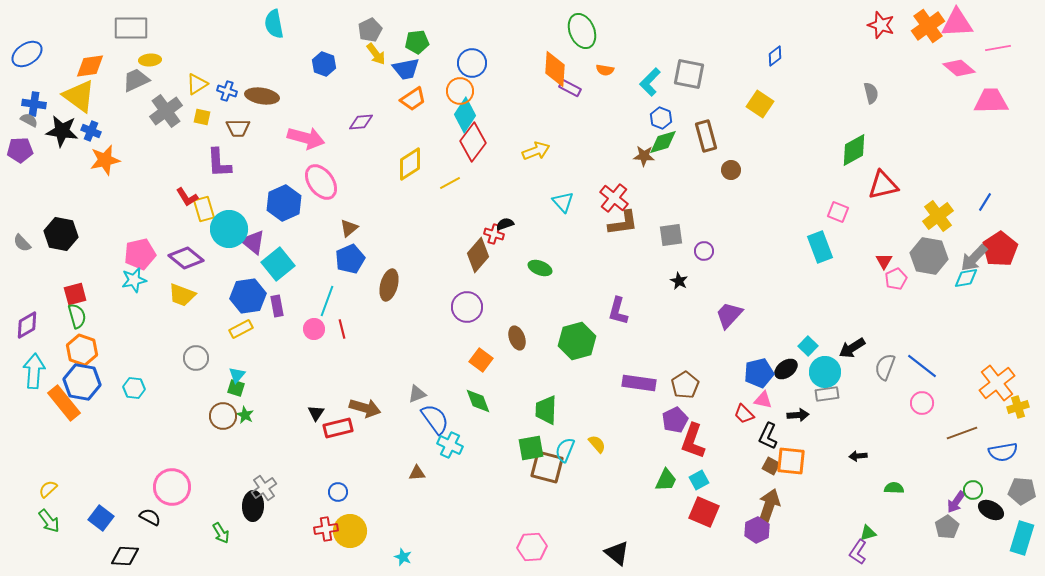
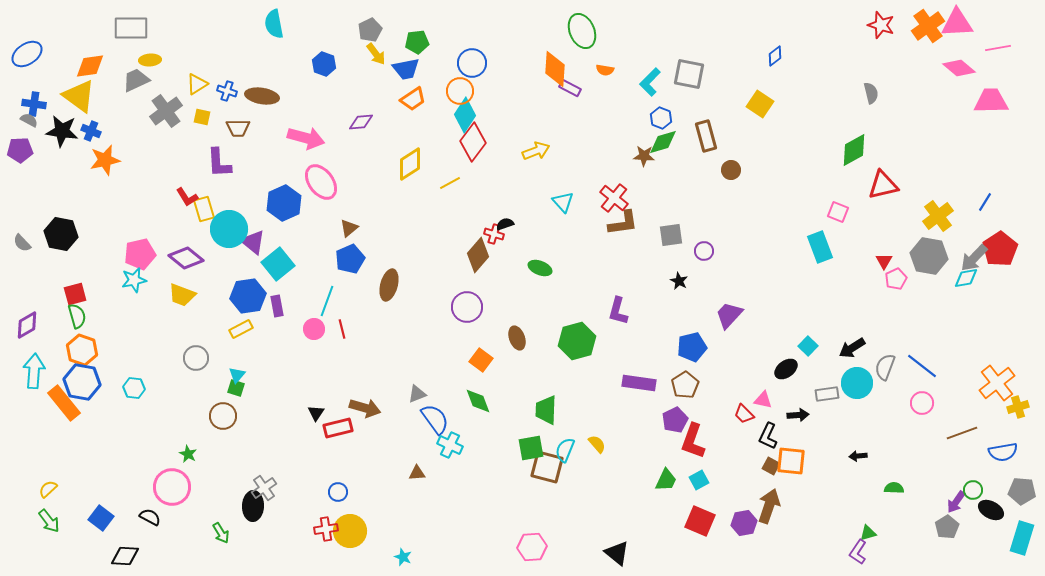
cyan circle at (825, 372): moved 32 px right, 11 px down
blue pentagon at (759, 373): moved 67 px left, 26 px up
green star at (245, 415): moved 57 px left, 39 px down
red square at (704, 512): moved 4 px left, 9 px down
purple hexagon at (757, 530): moved 13 px left, 7 px up; rotated 15 degrees clockwise
